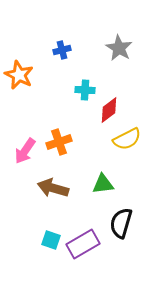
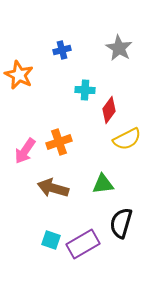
red diamond: rotated 16 degrees counterclockwise
